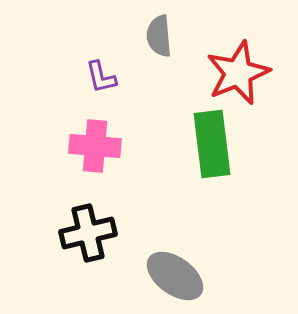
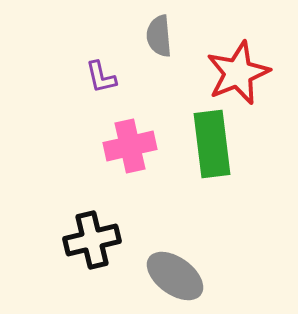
pink cross: moved 35 px right; rotated 18 degrees counterclockwise
black cross: moved 4 px right, 7 px down
